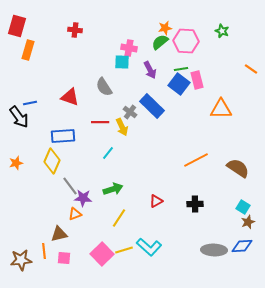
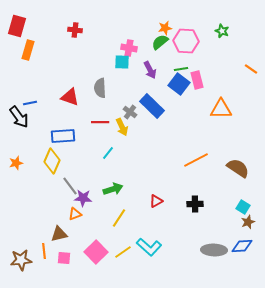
gray semicircle at (104, 87): moved 4 px left, 1 px down; rotated 30 degrees clockwise
yellow line at (124, 250): moved 1 px left, 2 px down; rotated 18 degrees counterclockwise
pink square at (102, 254): moved 6 px left, 2 px up
